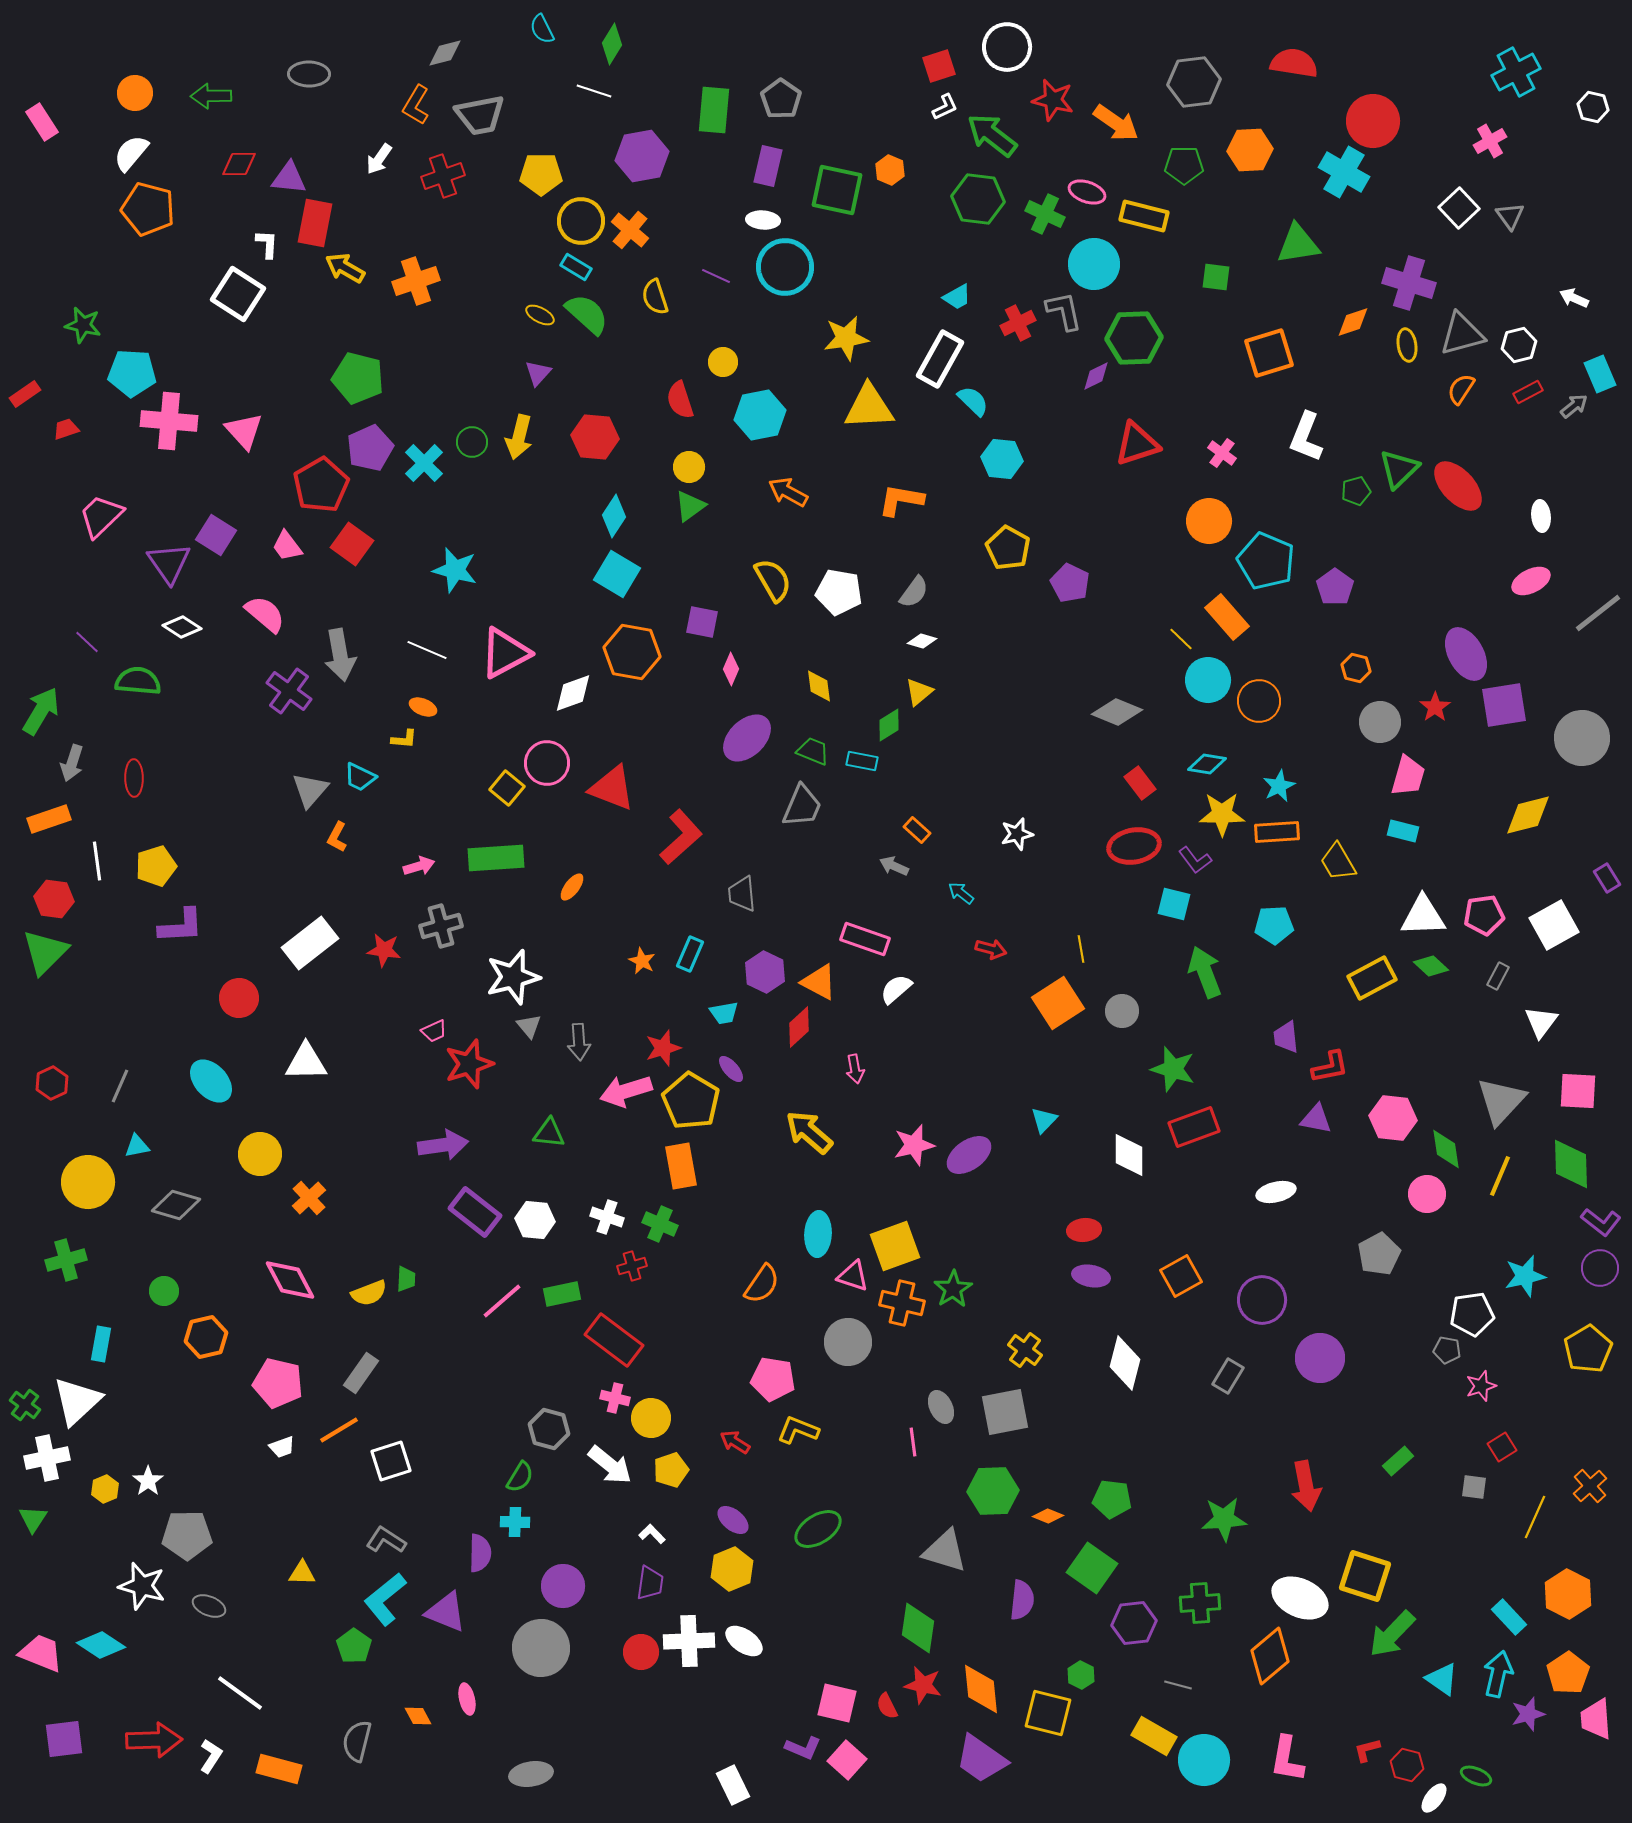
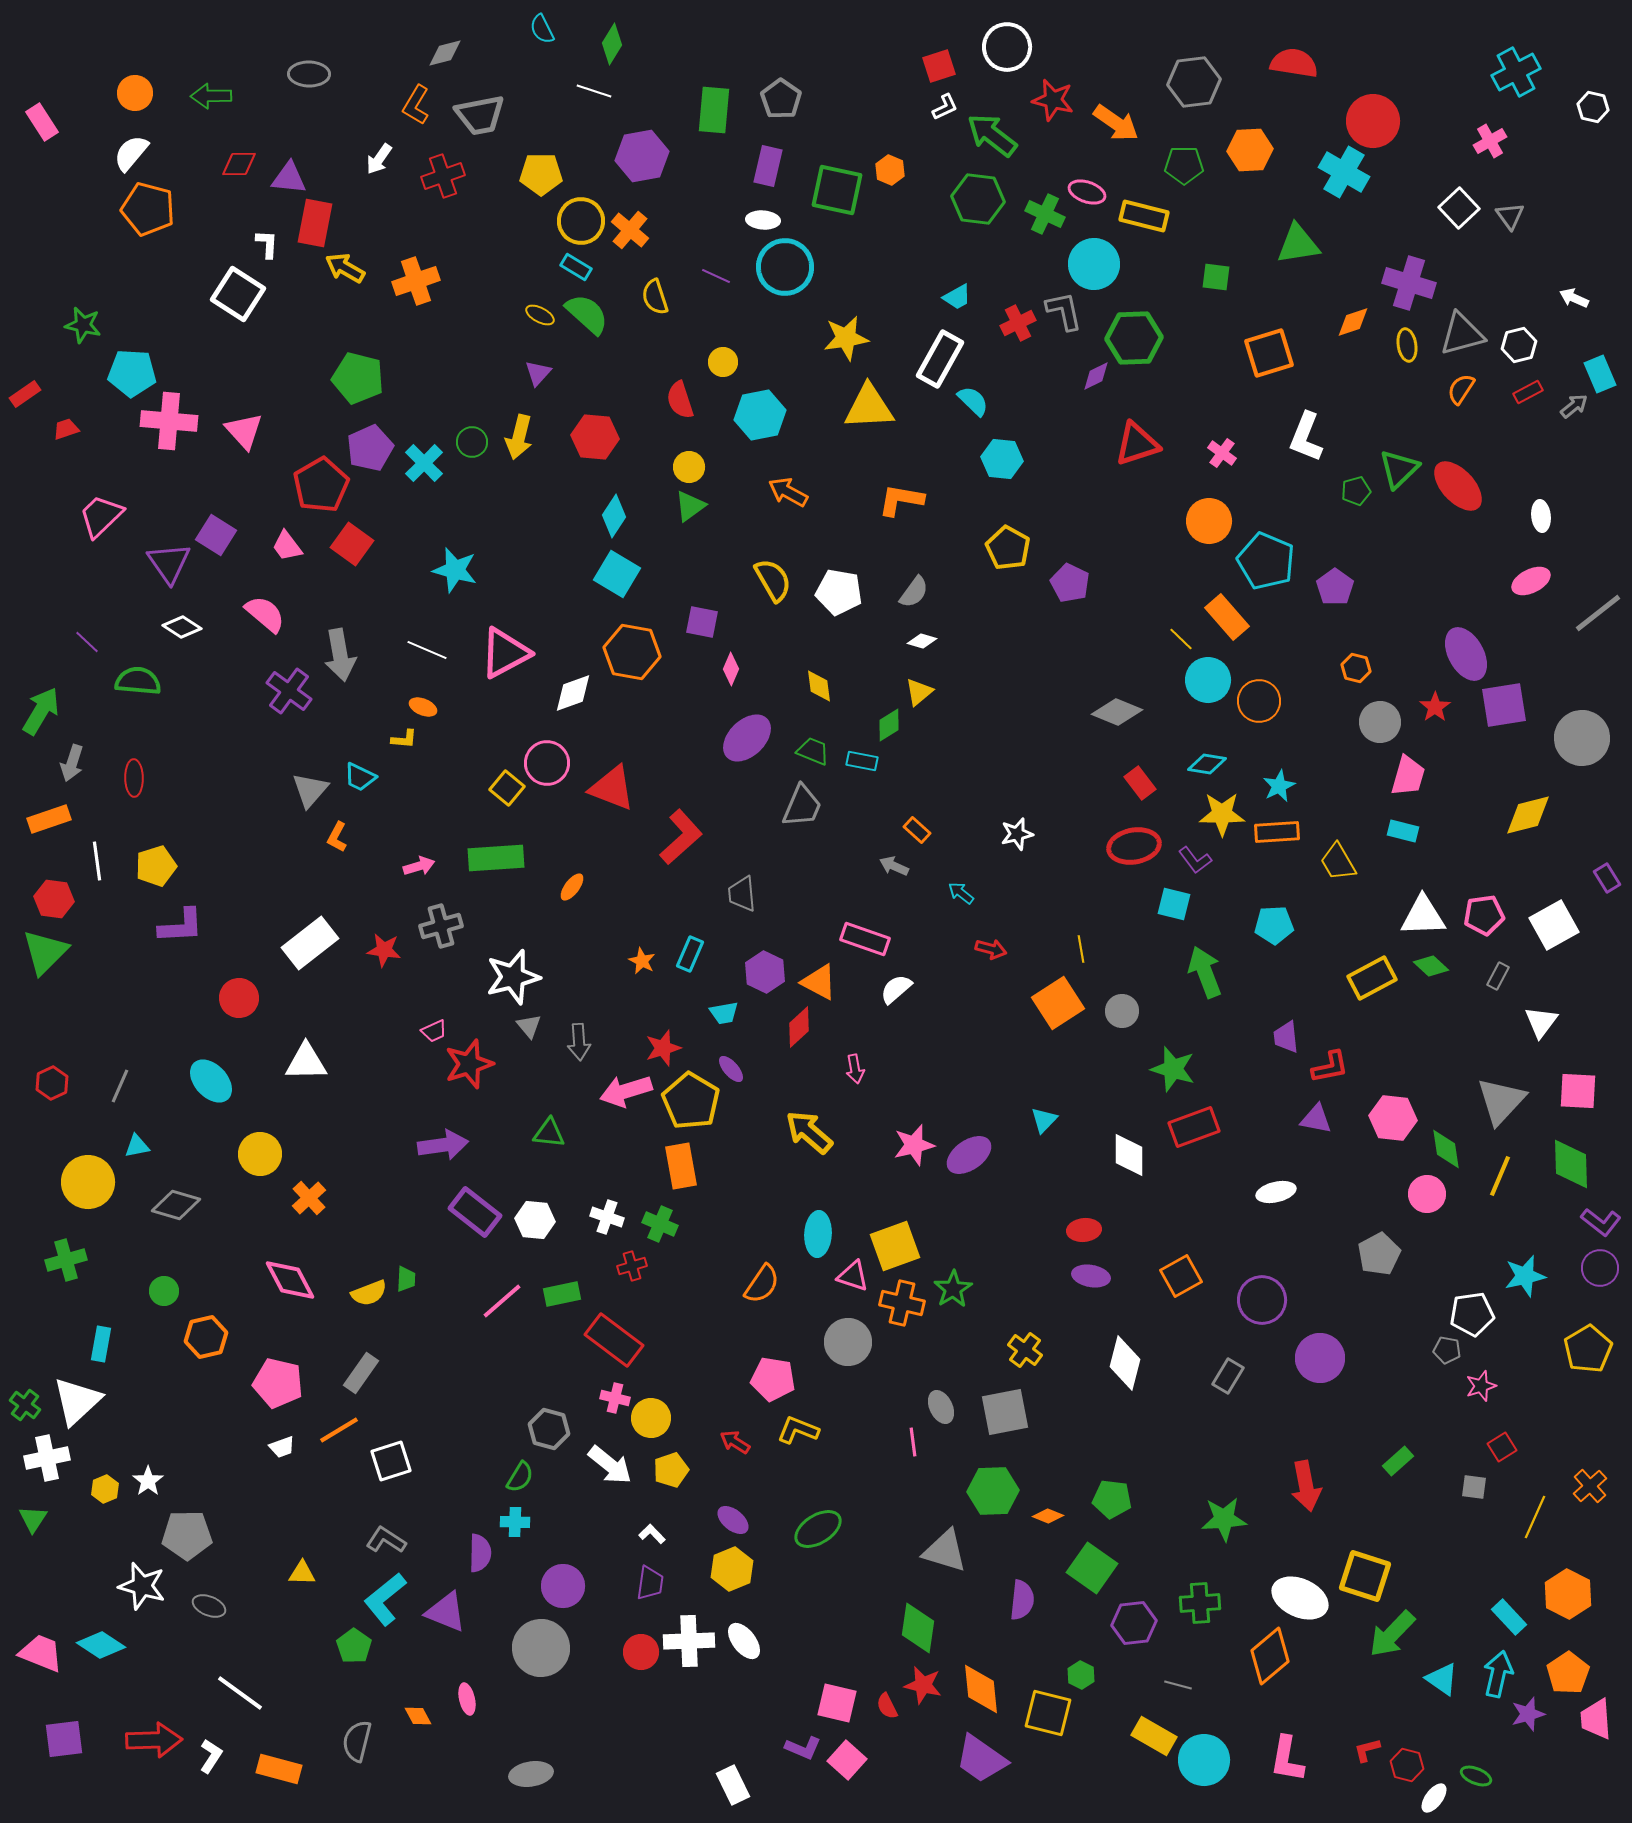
white ellipse at (744, 1641): rotated 18 degrees clockwise
